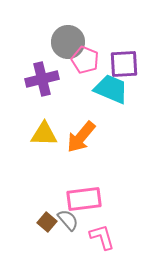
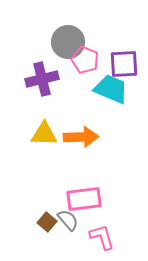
orange arrow: rotated 132 degrees counterclockwise
